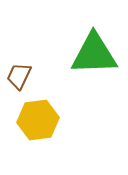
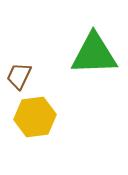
yellow hexagon: moved 3 px left, 3 px up
